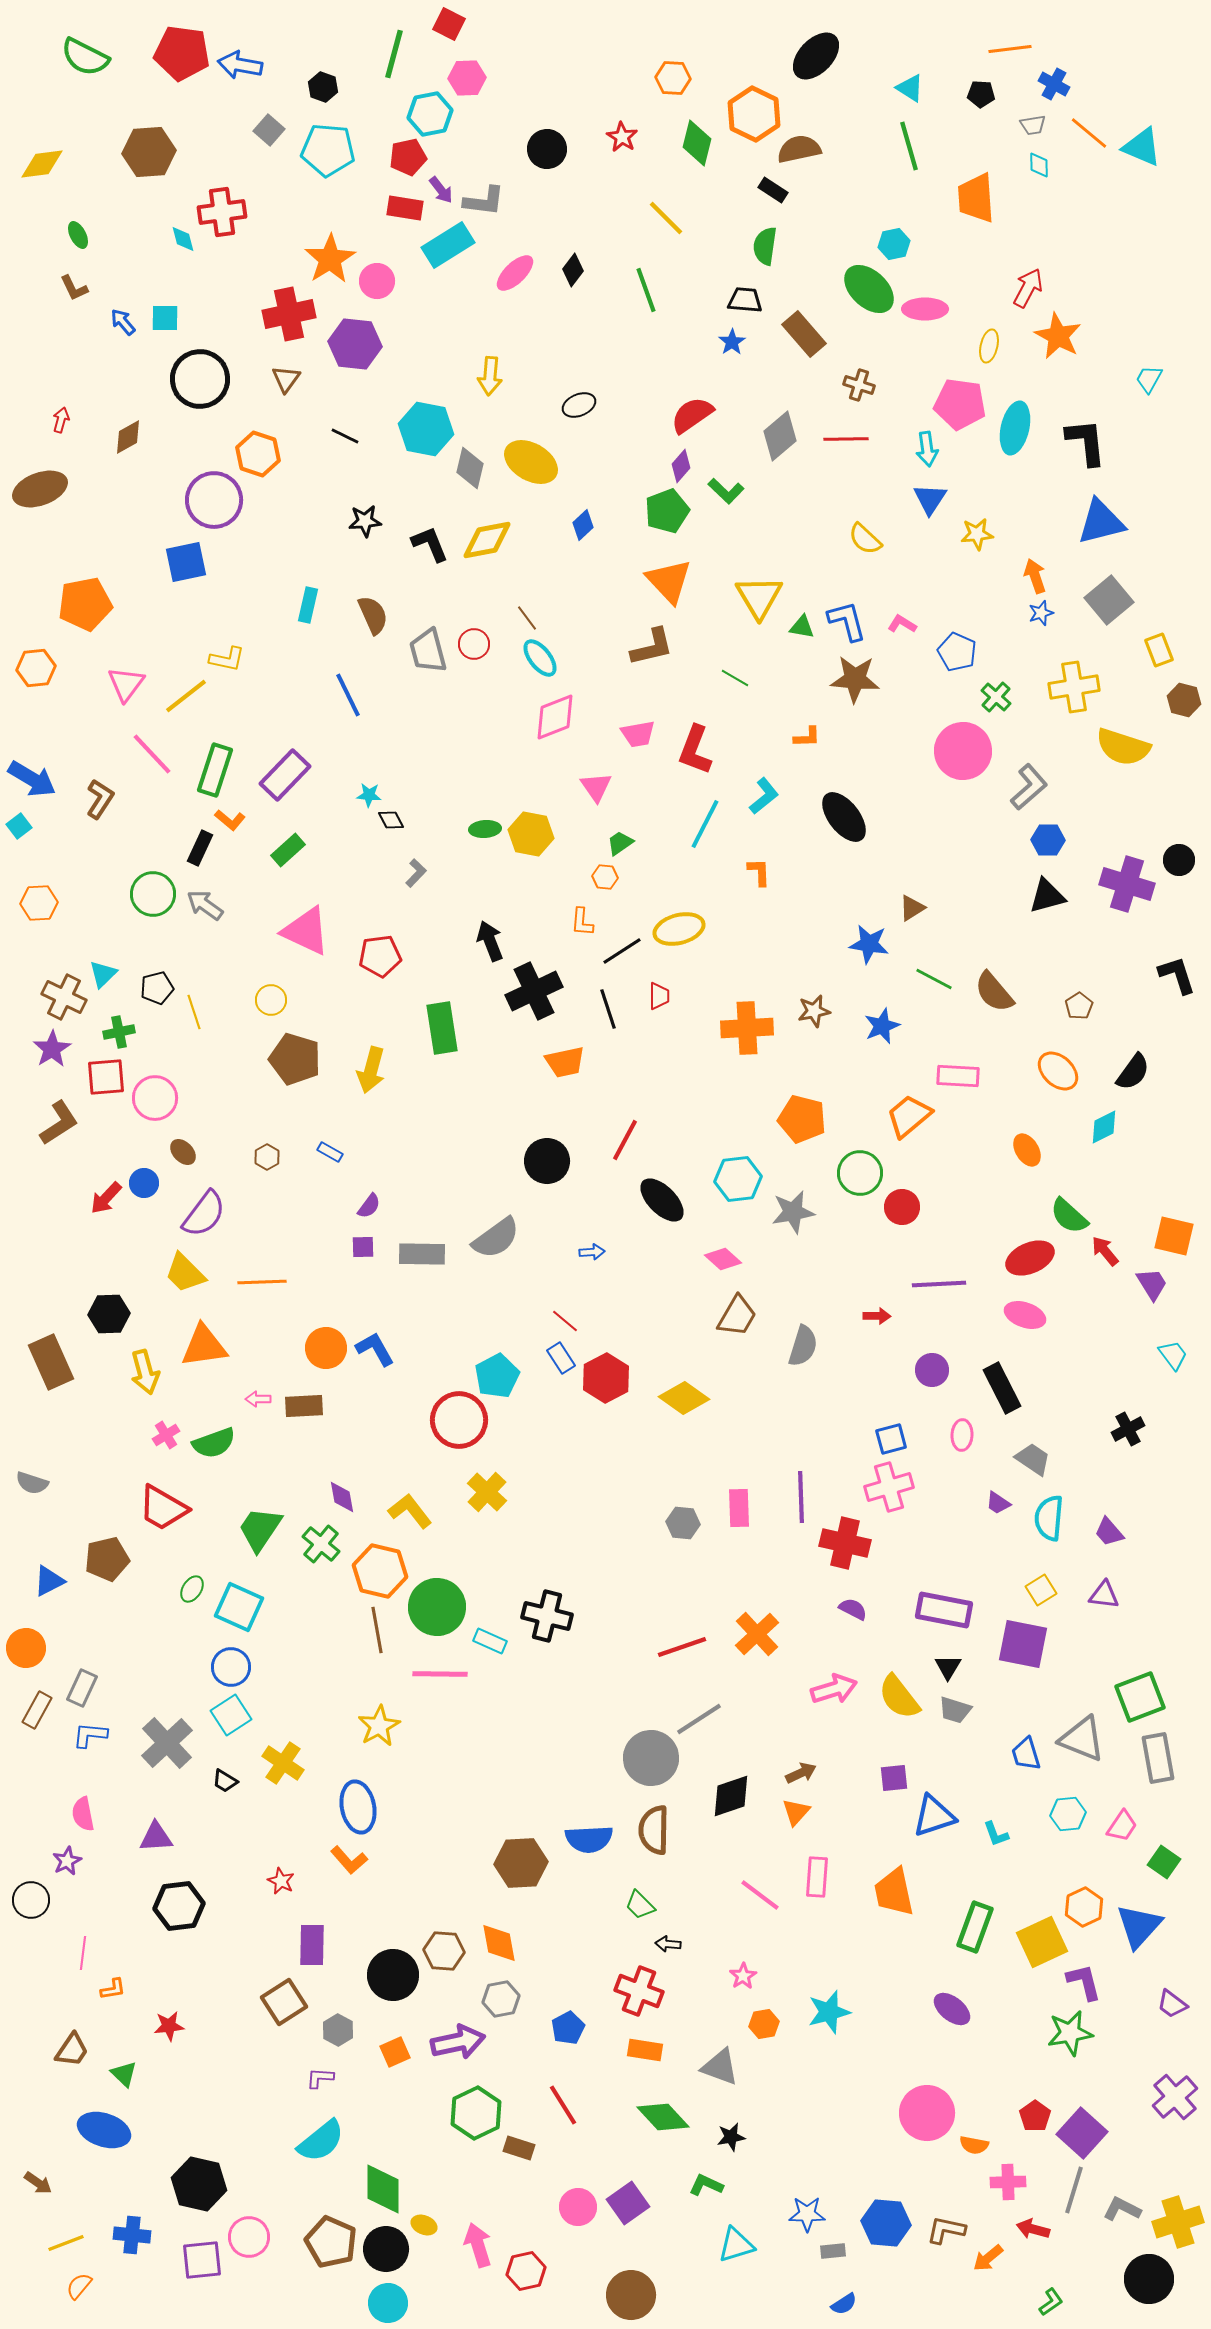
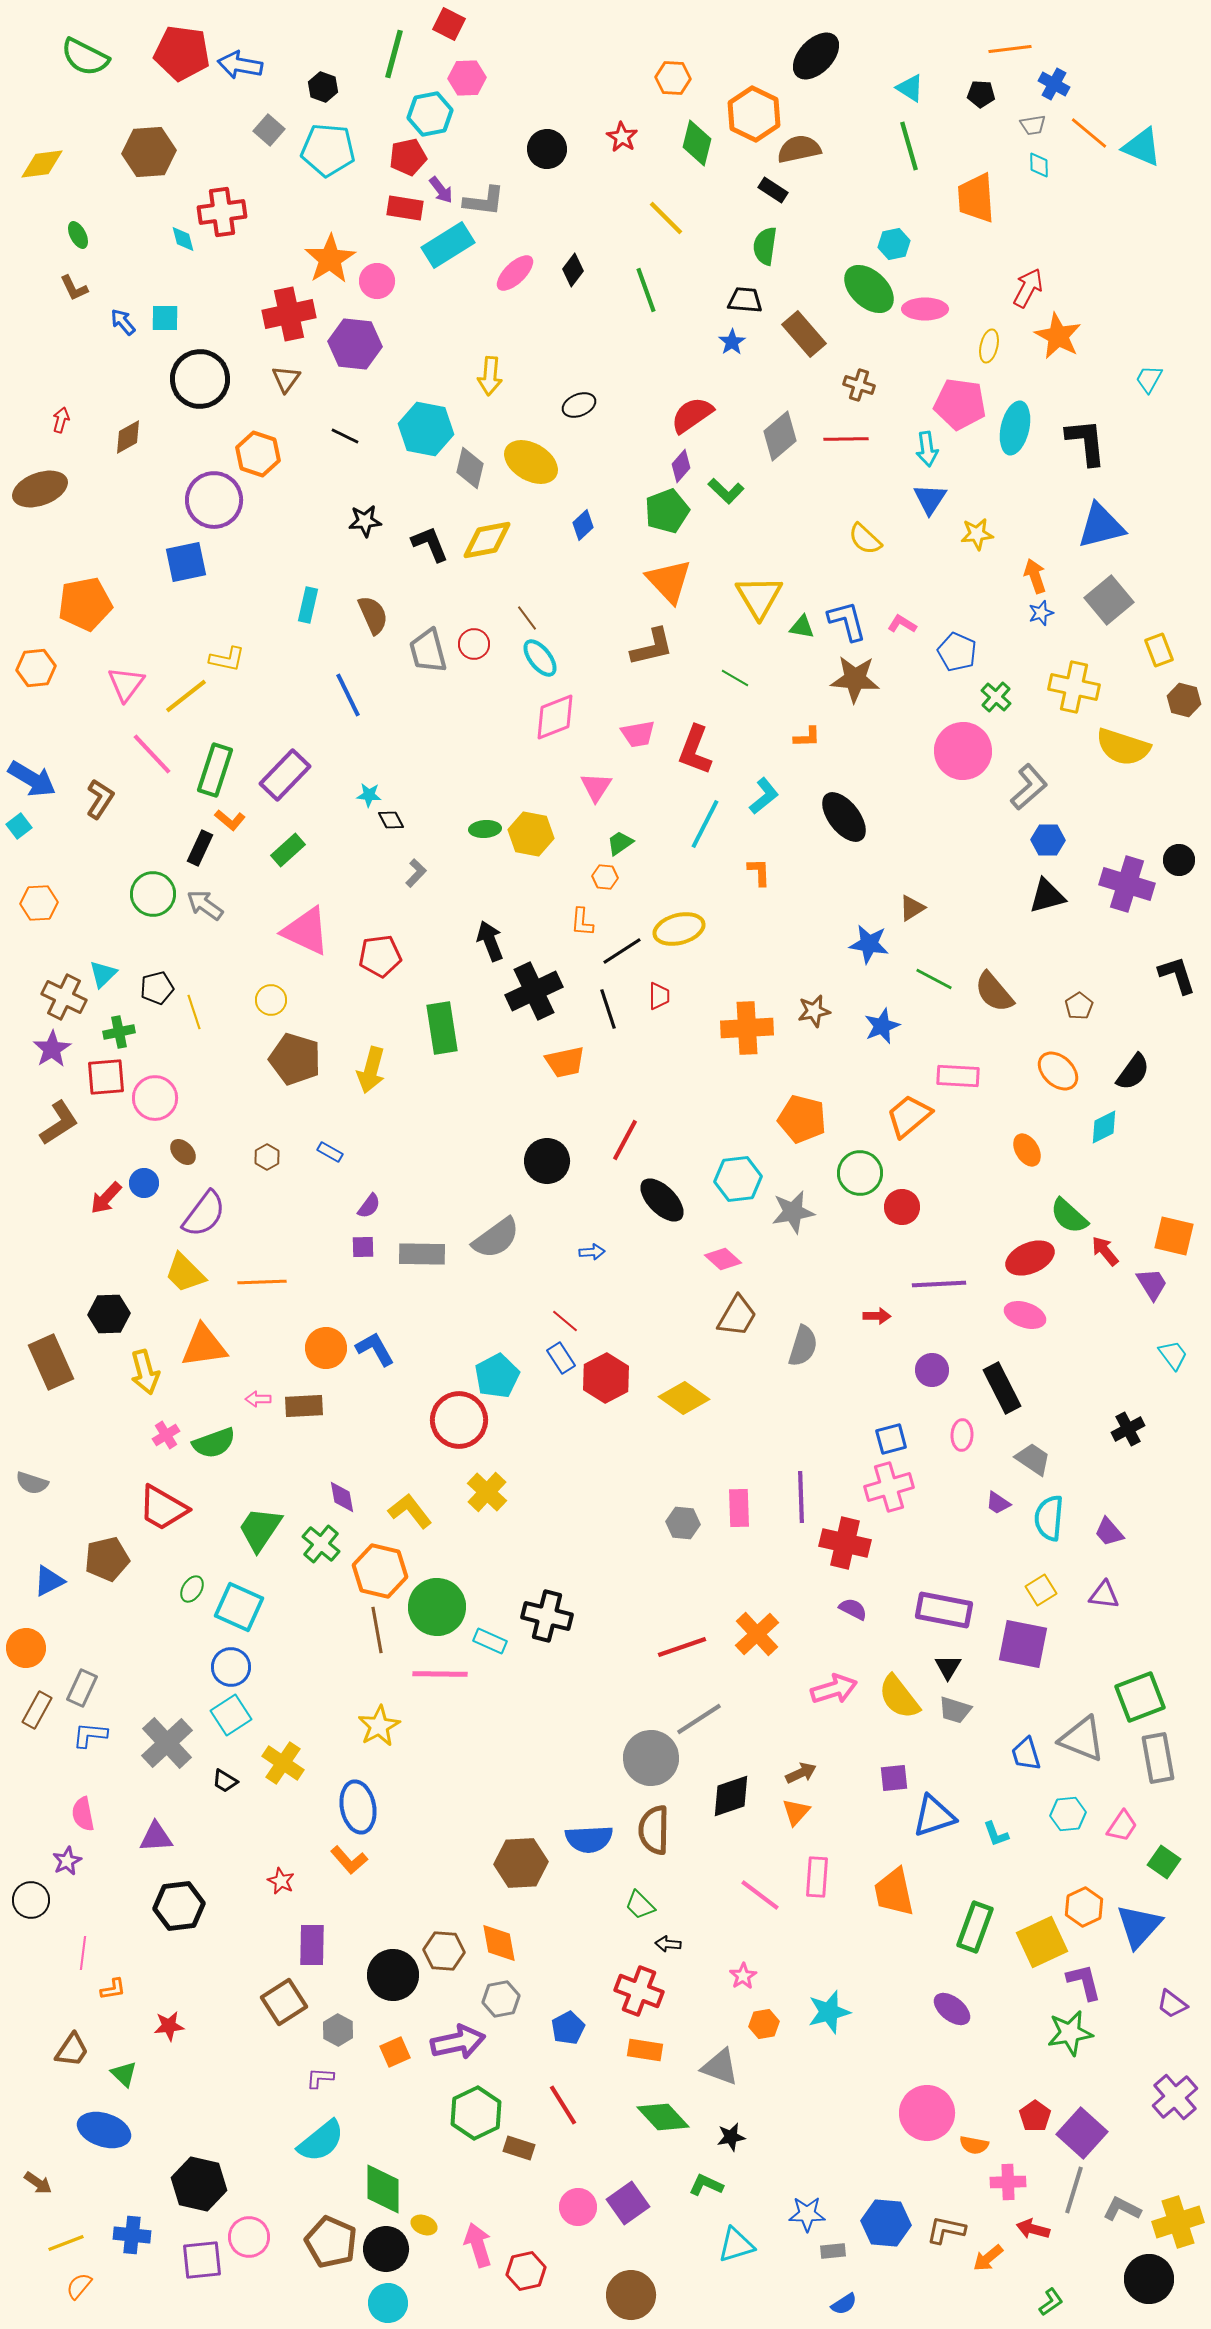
blue triangle at (1101, 522): moved 4 px down
yellow cross at (1074, 687): rotated 21 degrees clockwise
pink triangle at (596, 787): rotated 8 degrees clockwise
